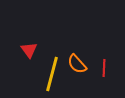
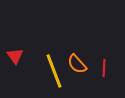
red triangle: moved 14 px left, 6 px down
yellow line: moved 2 px right, 3 px up; rotated 36 degrees counterclockwise
